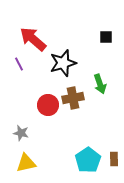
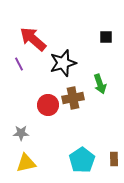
gray star: rotated 14 degrees counterclockwise
cyan pentagon: moved 6 px left
